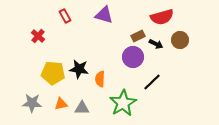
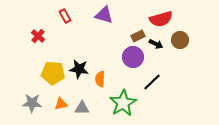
red semicircle: moved 1 px left, 2 px down
